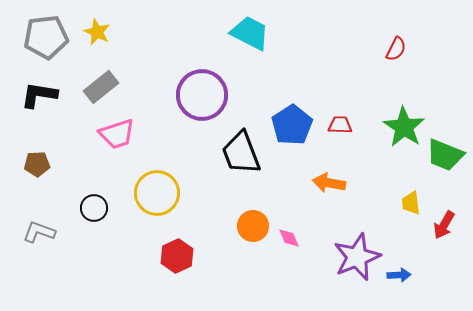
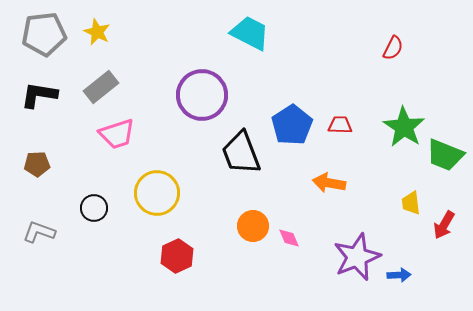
gray pentagon: moved 2 px left, 3 px up
red semicircle: moved 3 px left, 1 px up
